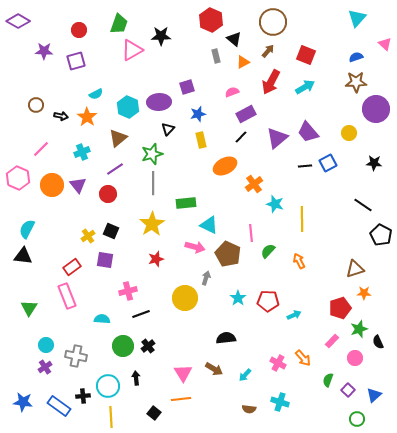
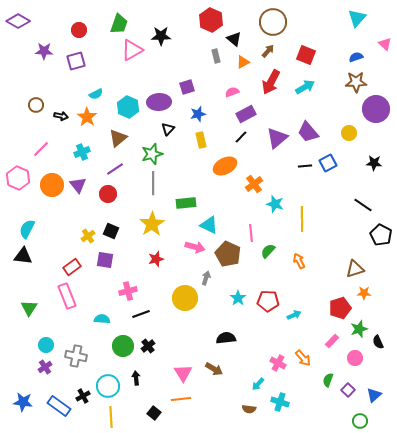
cyan arrow at (245, 375): moved 13 px right, 9 px down
black cross at (83, 396): rotated 24 degrees counterclockwise
green circle at (357, 419): moved 3 px right, 2 px down
